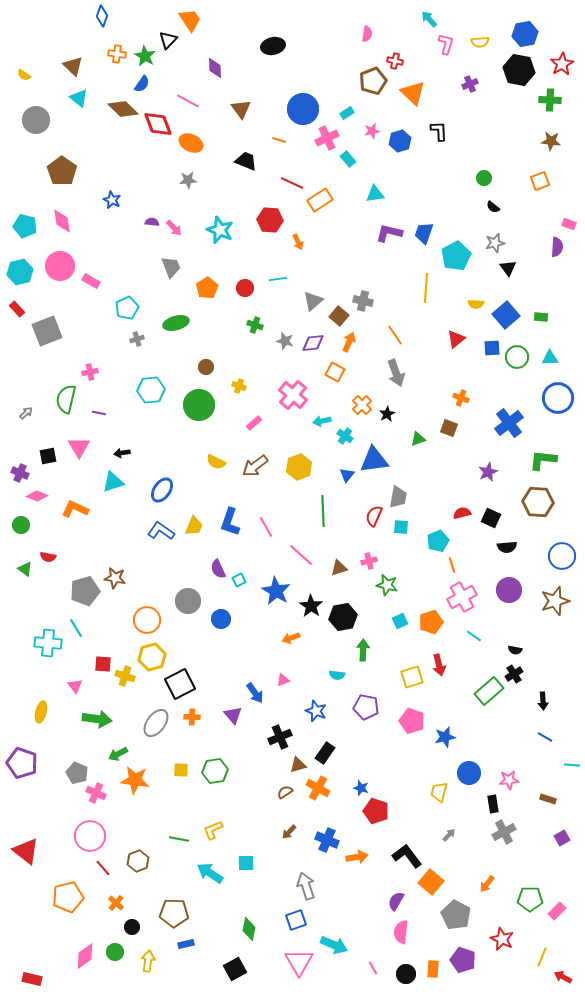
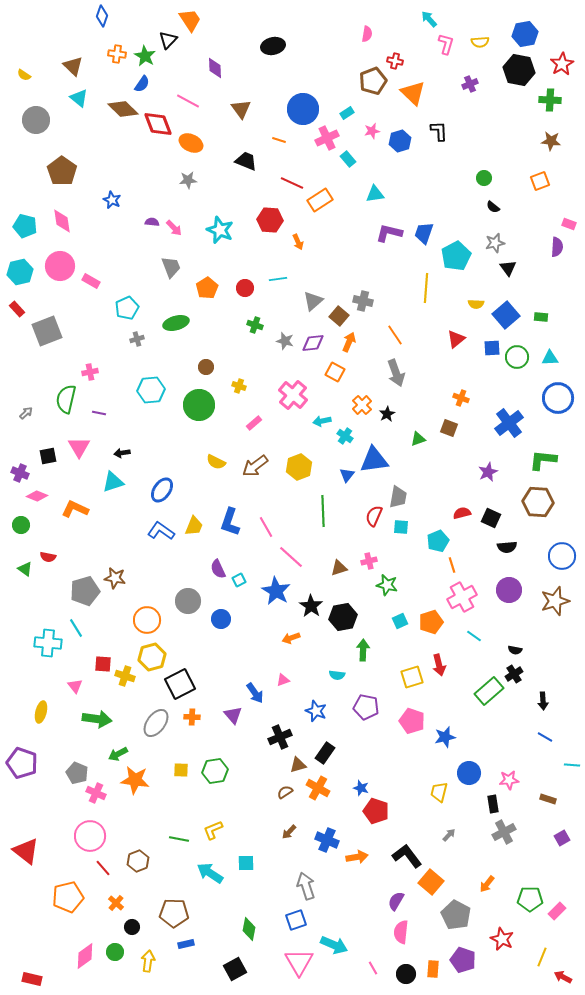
pink line at (301, 555): moved 10 px left, 2 px down
